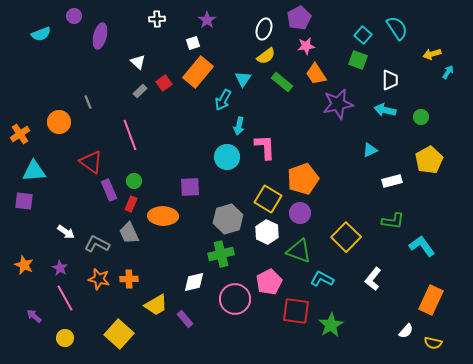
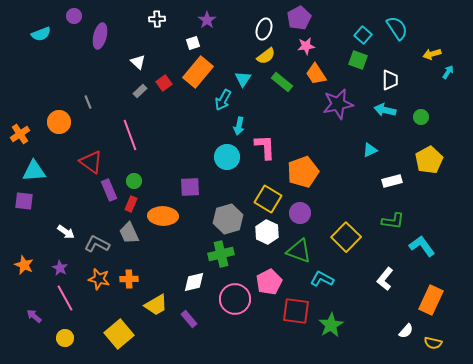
orange pentagon at (303, 179): moved 7 px up
white L-shape at (373, 279): moved 12 px right
purple rectangle at (185, 319): moved 4 px right
yellow square at (119, 334): rotated 8 degrees clockwise
